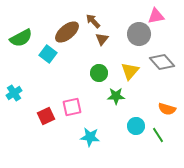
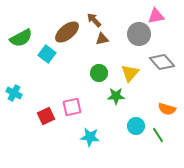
brown arrow: moved 1 px right, 1 px up
brown triangle: rotated 40 degrees clockwise
cyan square: moved 1 px left
yellow triangle: moved 2 px down
cyan cross: rotated 28 degrees counterclockwise
